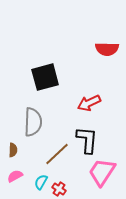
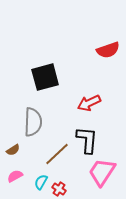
red semicircle: moved 1 px right, 1 px down; rotated 20 degrees counterclockwise
brown semicircle: rotated 56 degrees clockwise
